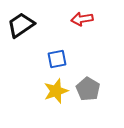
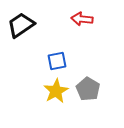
red arrow: rotated 15 degrees clockwise
blue square: moved 2 px down
yellow star: rotated 10 degrees counterclockwise
